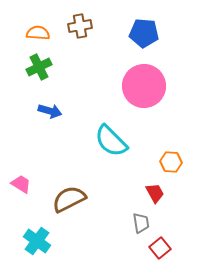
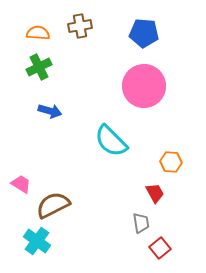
brown semicircle: moved 16 px left, 6 px down
